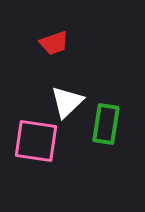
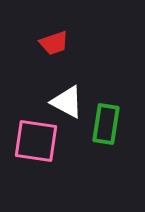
white triangle: rotated 48 degrees counterclockwise
